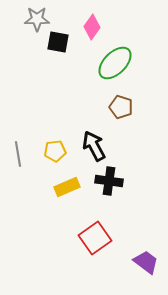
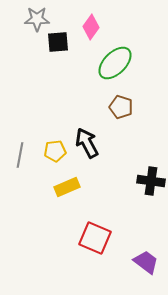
pink diamond: moved 1 px left
black square: rotated 15 degrees counterclockwise
black arrow: moved 7 px left, 3 px up
gray line: moved 2 px right, 1 px down; rotated 20 degrees clockwise
black cross: moved 42 px right
red square: rotated 32 degrees counterclockwise
